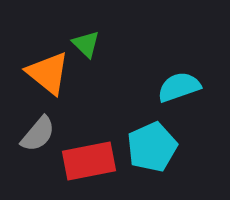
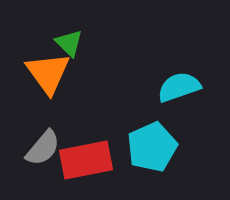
green triangle: moved 17 px left, 1 px up
orange triangle: rotated 15 degrees clockwise
gray semicircle: moved 5 px right, 14 px down
red rectangle: moved 3 px left, 1 px up
